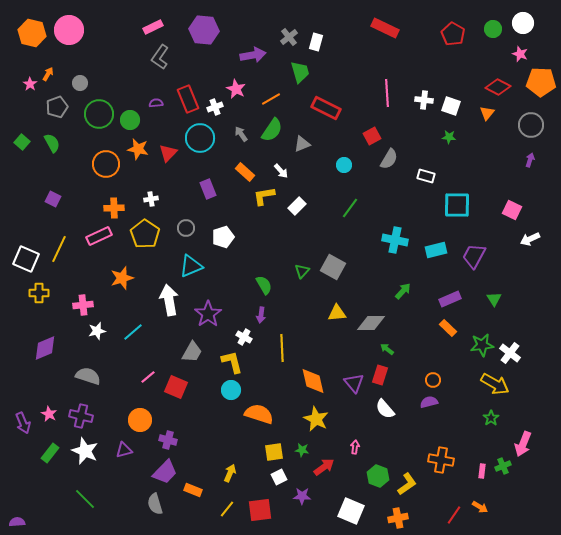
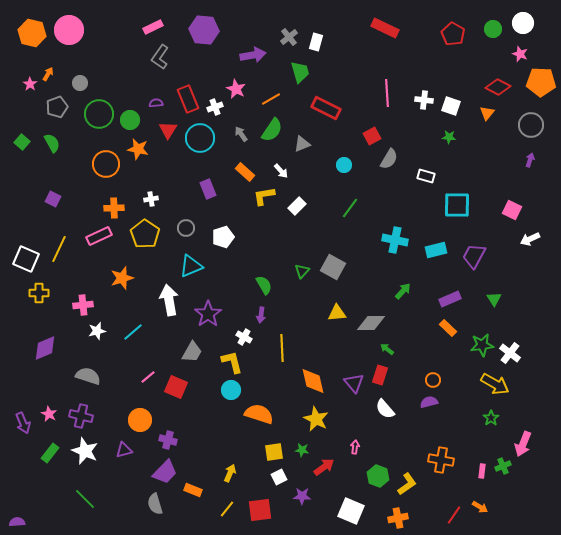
red triangle at (168, 153): moved 23 px up; rotated 12 degrees counterclockwise
